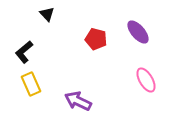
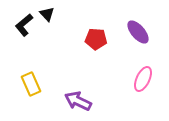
red pentagon: rotated 10 degrees counterclockwise
black L-shape: moved 27 px up
pink ellipse: moved 3 px left, 1 px up; rotated 55 degrees clockwise
